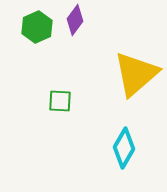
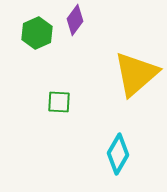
green hexagon: moved 6 px down
green square: moved 1 px left, 1 px down
cyan diamond: moved 6 px left, 6 px down
